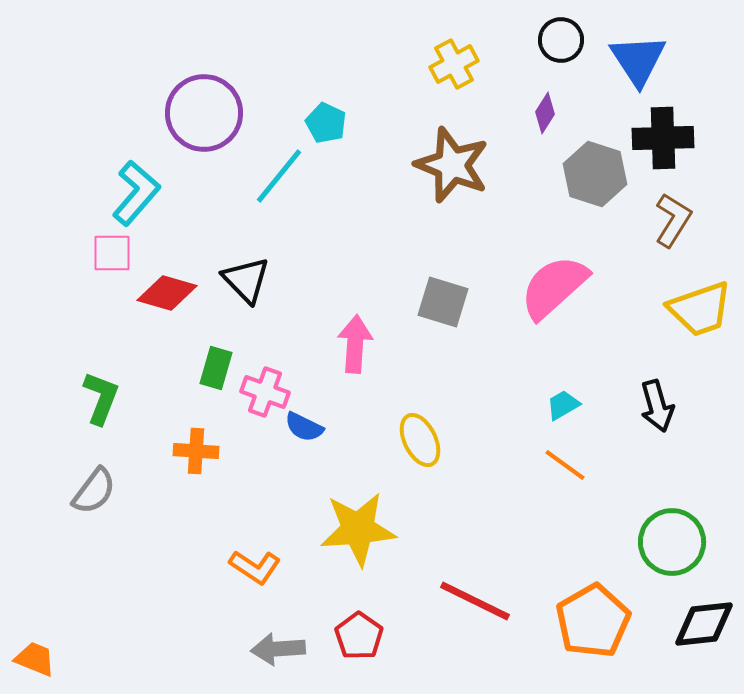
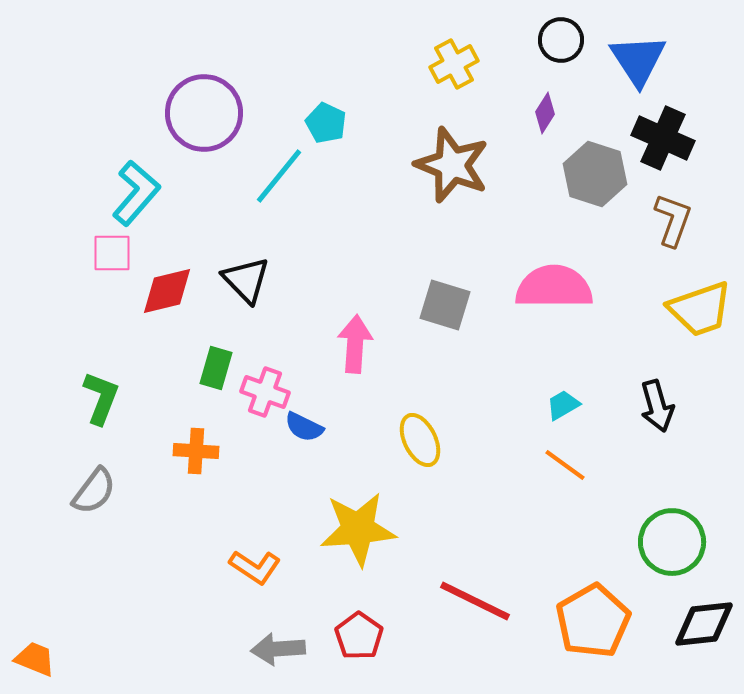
black cross: rotated 26 degrees clockwise
brown L-shape: rotated 12 degrees counterclockwise
pink semicircle: rotated 42 degrees clockwise
red diamond: moved 2 px up; rotated 30 degrees counterclockwise
gray square: moved 2 px right, 3 px down
